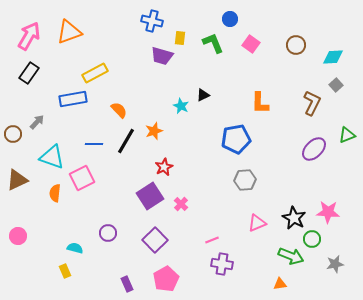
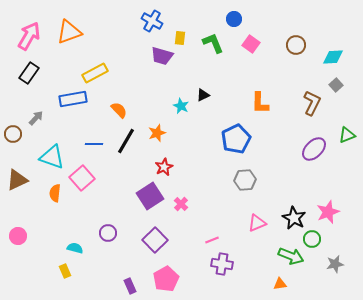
blue circle at (230, 19): moved 4 px right
blue cross at (152, 21): rotated 15 degrees clockwise
gray arrow at (37, 122): moved 1 px left, 4 px up
orange star at (154, 131): moved 3 px right, 2 px down
blue pentagon at (236, 139): rotated 16 degrees counterclockwise
pink square at (82, 178): rotated 15 degrees counterclockwise
pink star at (328, 212): rotated 25 degrees counterclockwise
purple rectangle at (127, 284): moved 3 px right, 2 px down
